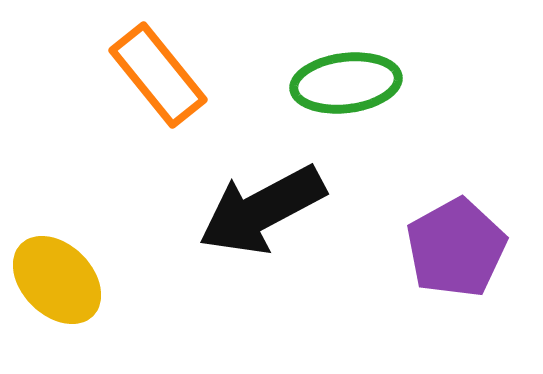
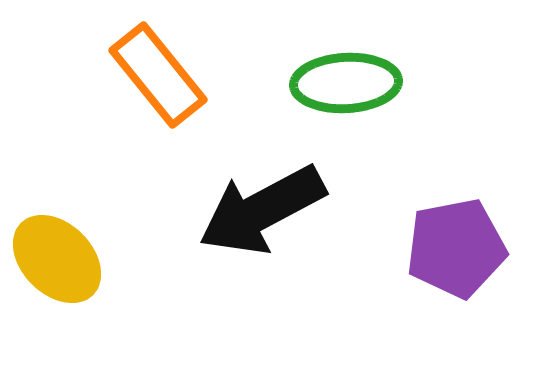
green ellipse: rotated 4 degrees clockwise
purple pentagon: rotated 18 degrees clockwise
yellow ellipse: moved 21 px up
